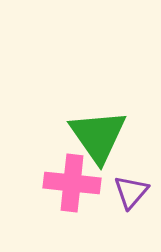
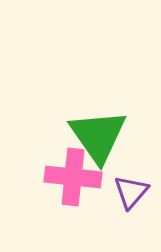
pink cross: moved 1 px right, 6 px up
